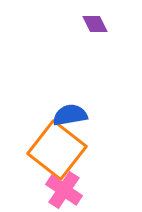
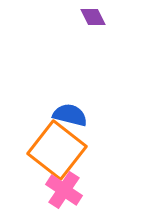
purple diamond: moved 2 px left, 7 px up
blue semicircle: rotated 24 degrees clockwise
